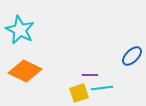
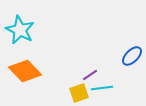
orange diamond: rotated 20 degrees clockwise
purple line: rotated 35 degrees counterclockwise
